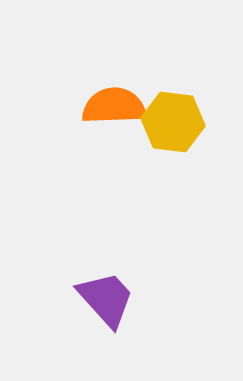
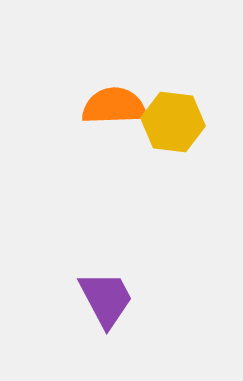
purple trapezoid: rotated 14 degrees clockwise
